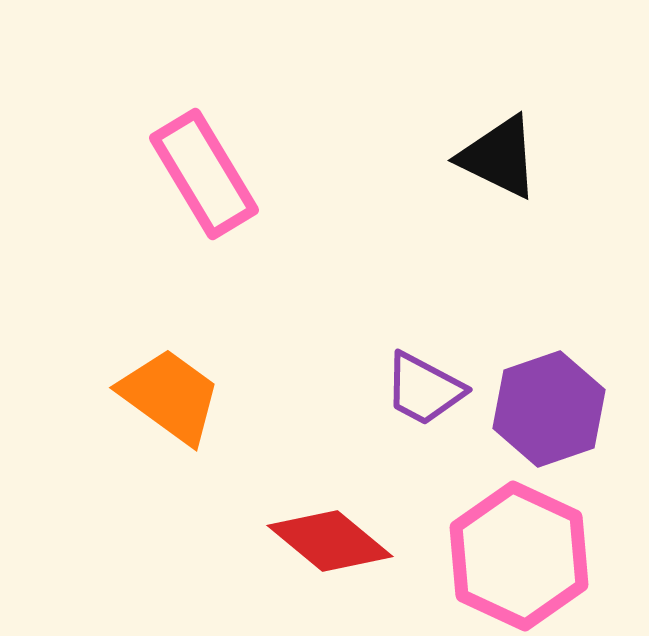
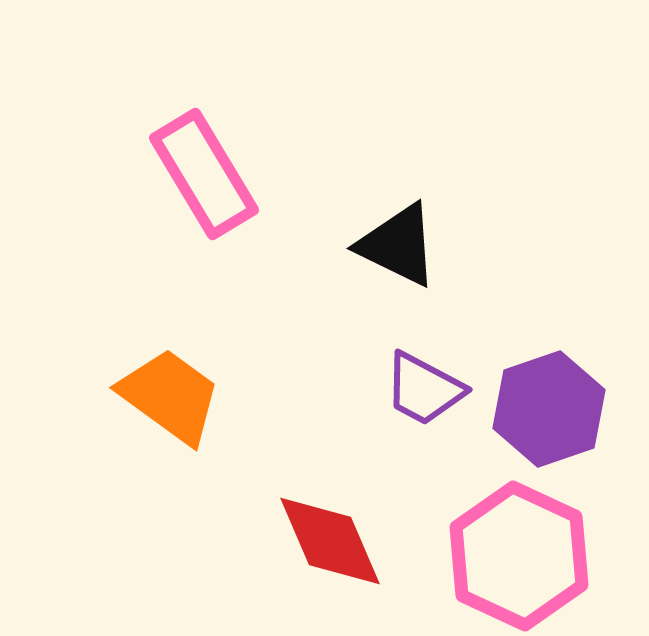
black triangle: moved 101 px left, 88 px down
red diamond: rotated 27 degrees clockwise
